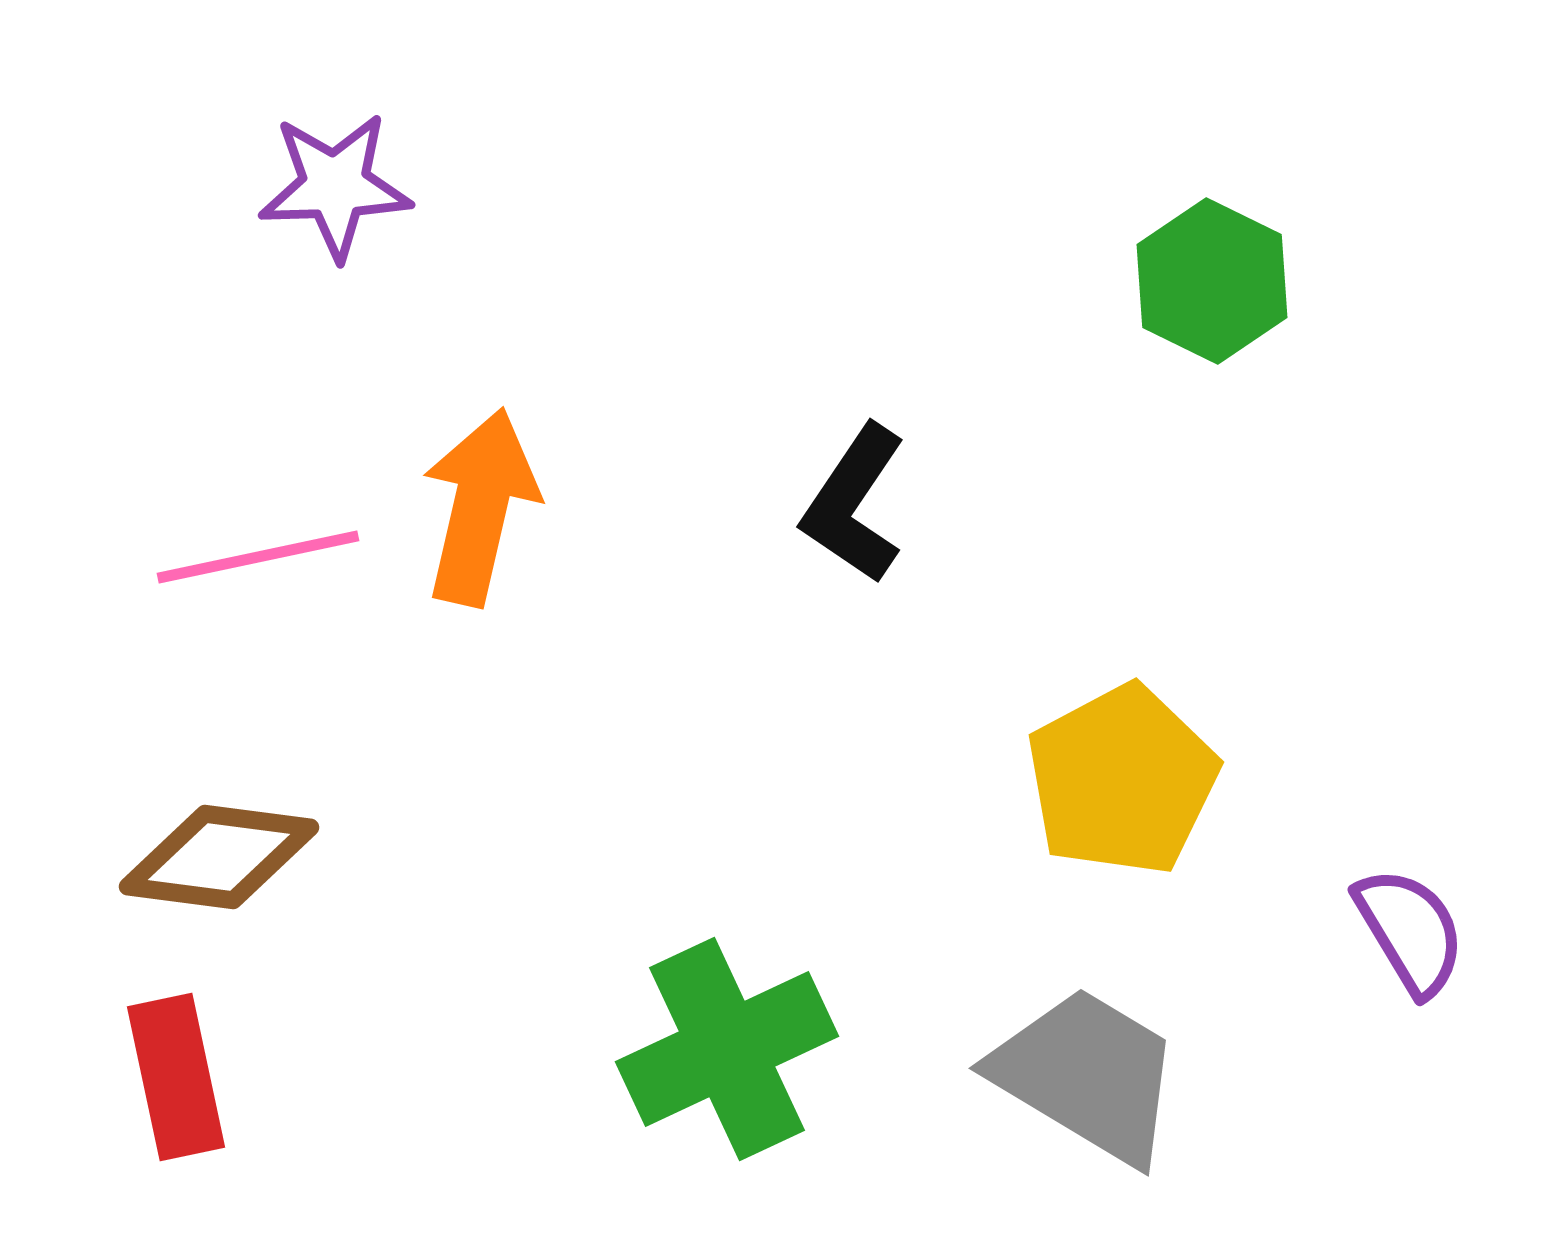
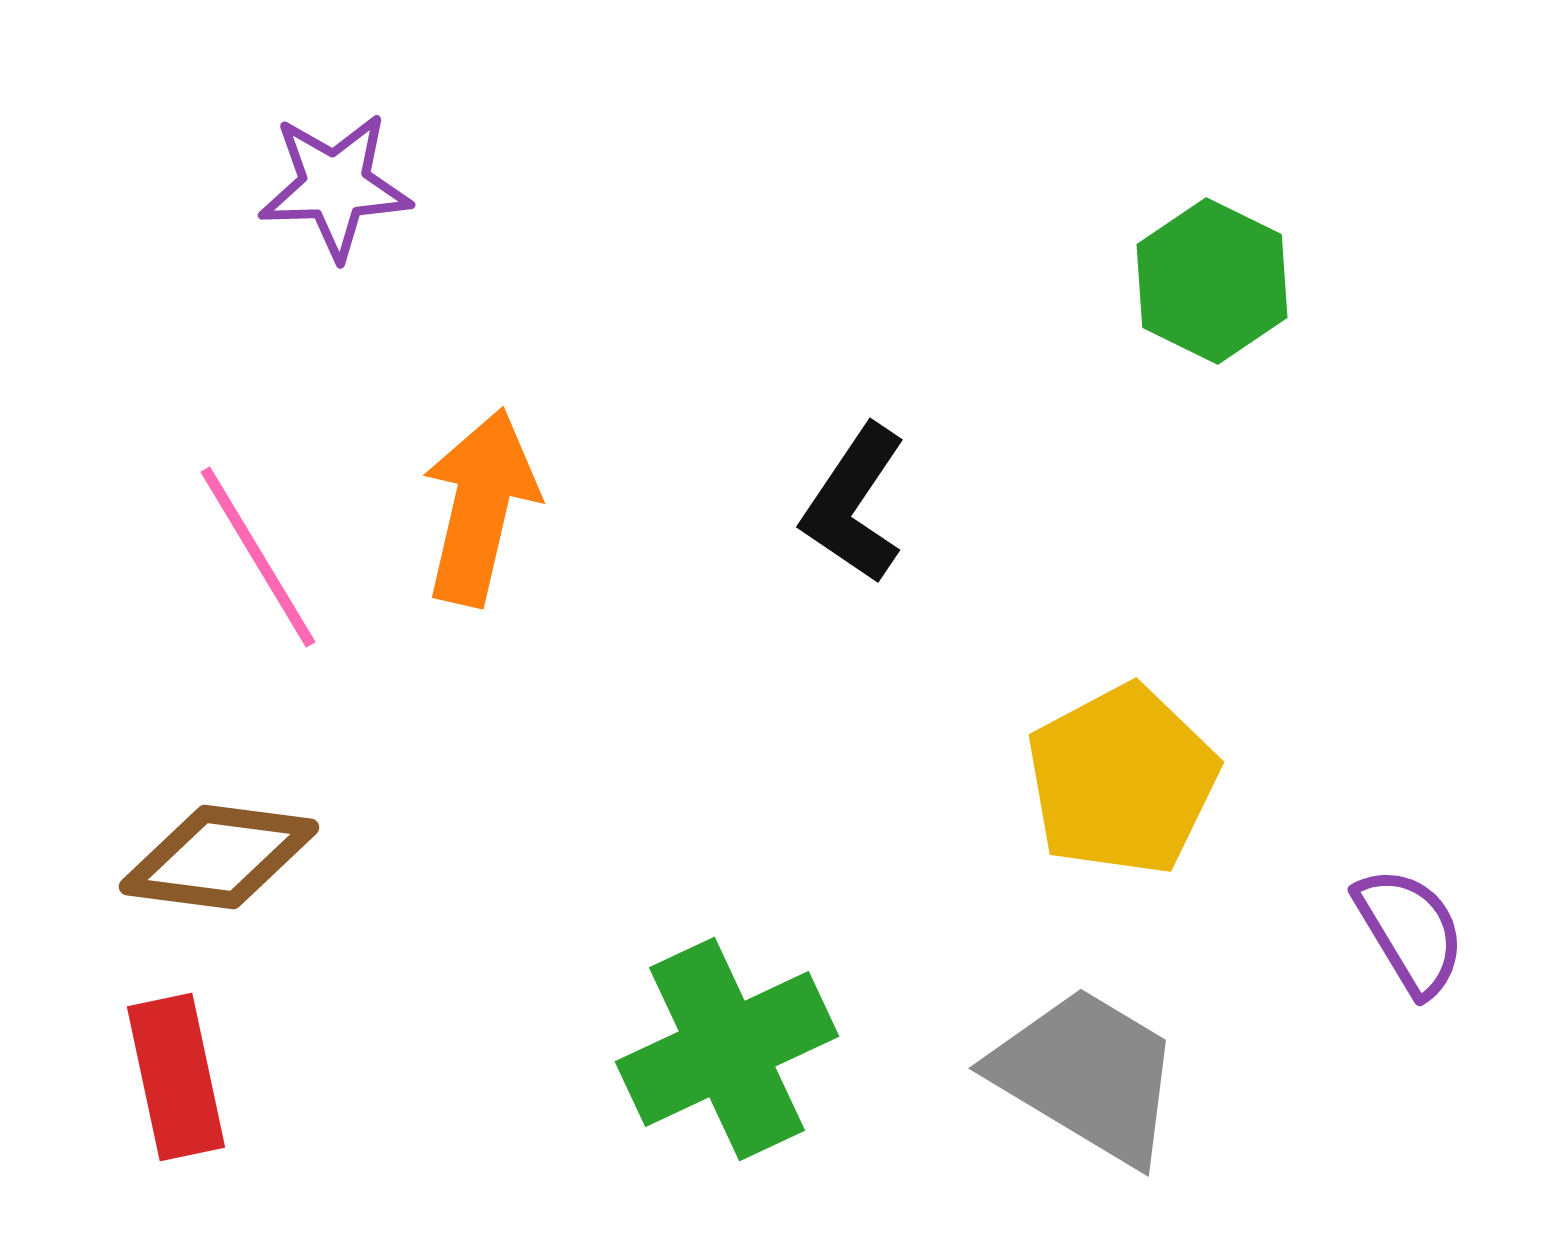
pink line: rotated 71 degrees clockwise
